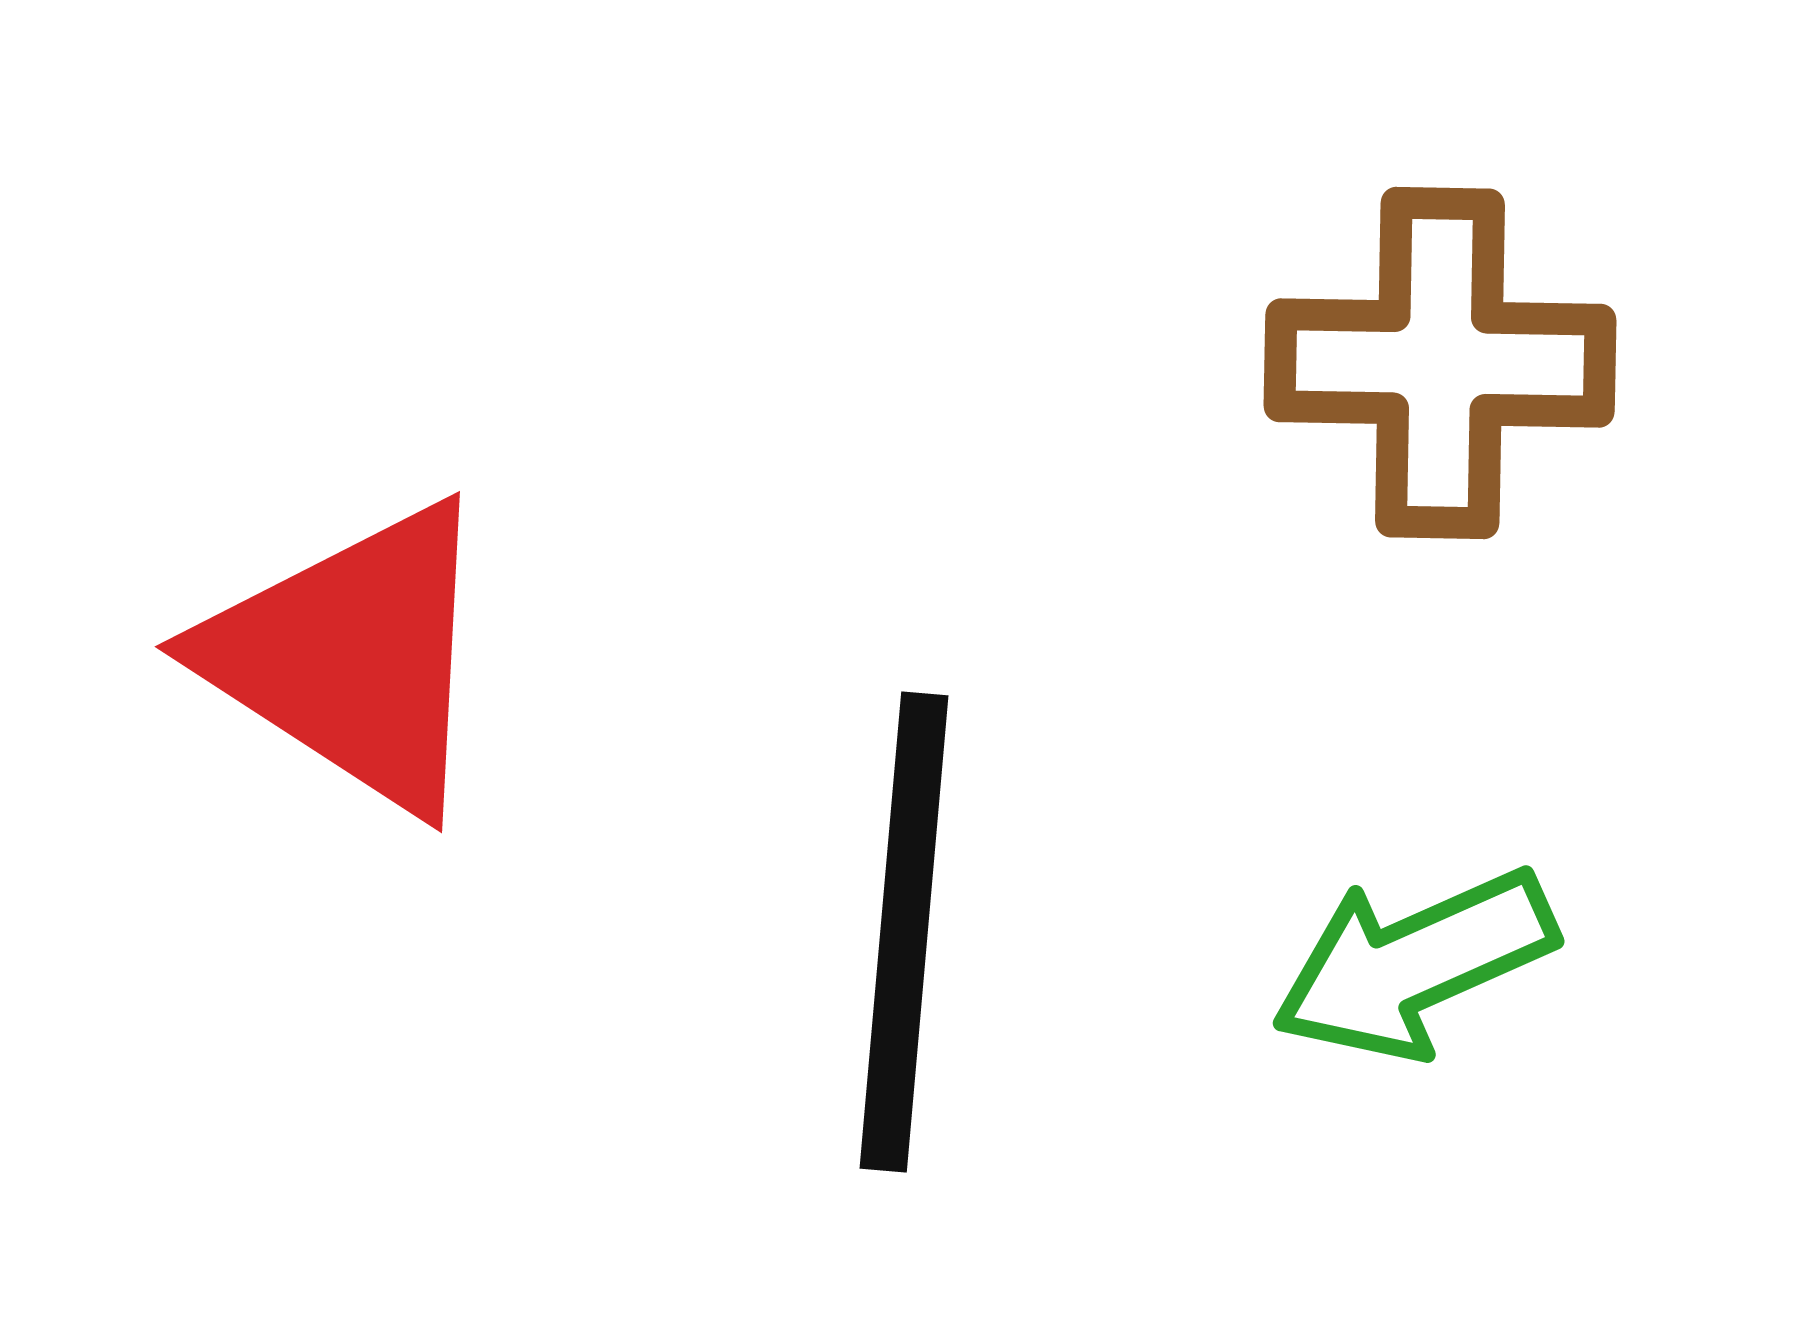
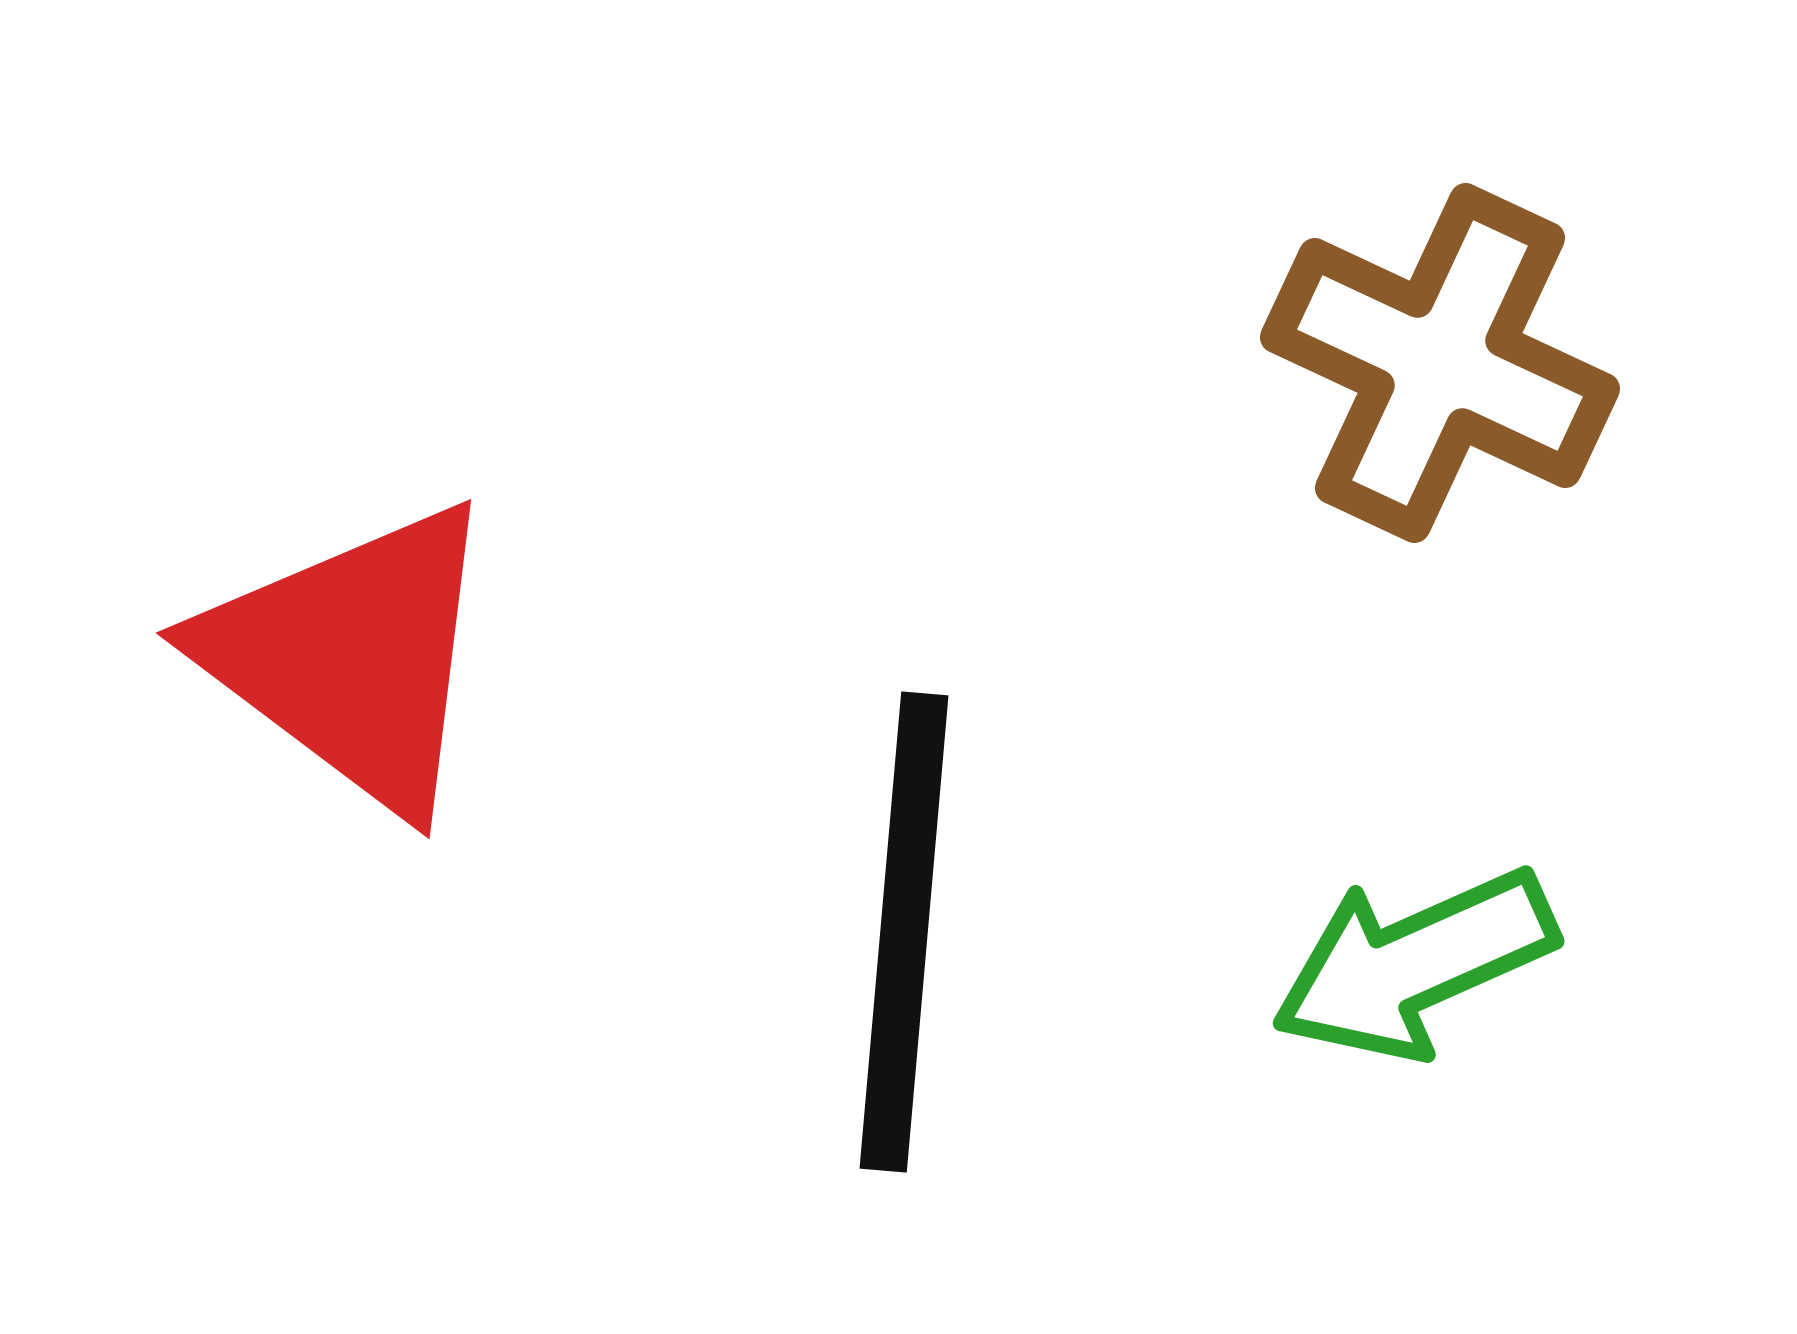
brown cross: rotated 24 degrees clockwise
red triangle: rotated 4 degrees clockwise
